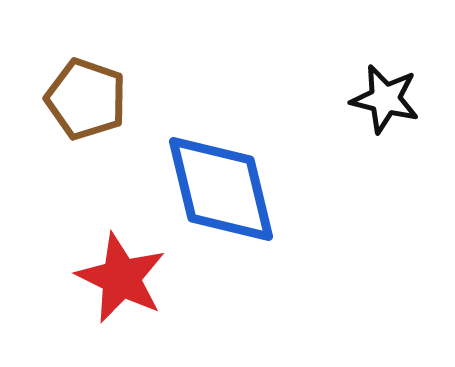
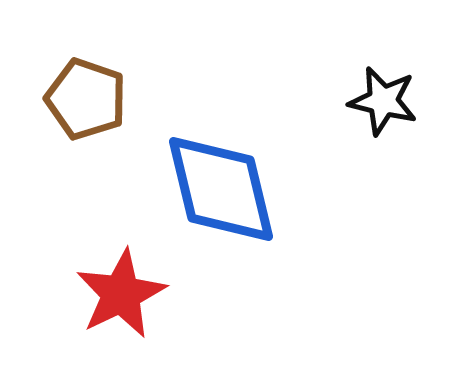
black star: moved 2 px left, 2 px down
red star: moved 16 px down; rotated 20 degrees clockwise
